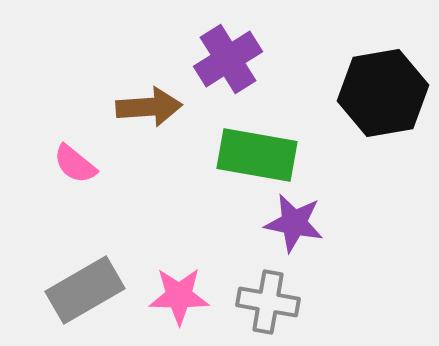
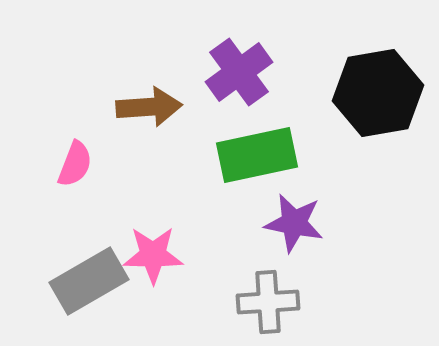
purple cross: moved 11 px right, 13 px down; rotated 4 degrees counterclockwise
black hexagon: moved 5 px left
green rectangle: rotated 22 degrees counterclockwise
pink semicircle: rotated 108 degrees counterclockwise
gray rectangle: moved 4 px right, 9 px up
pink star: moved 26 px left, 41 px up
gray cross: rotated 14 degrees counterclockwise
